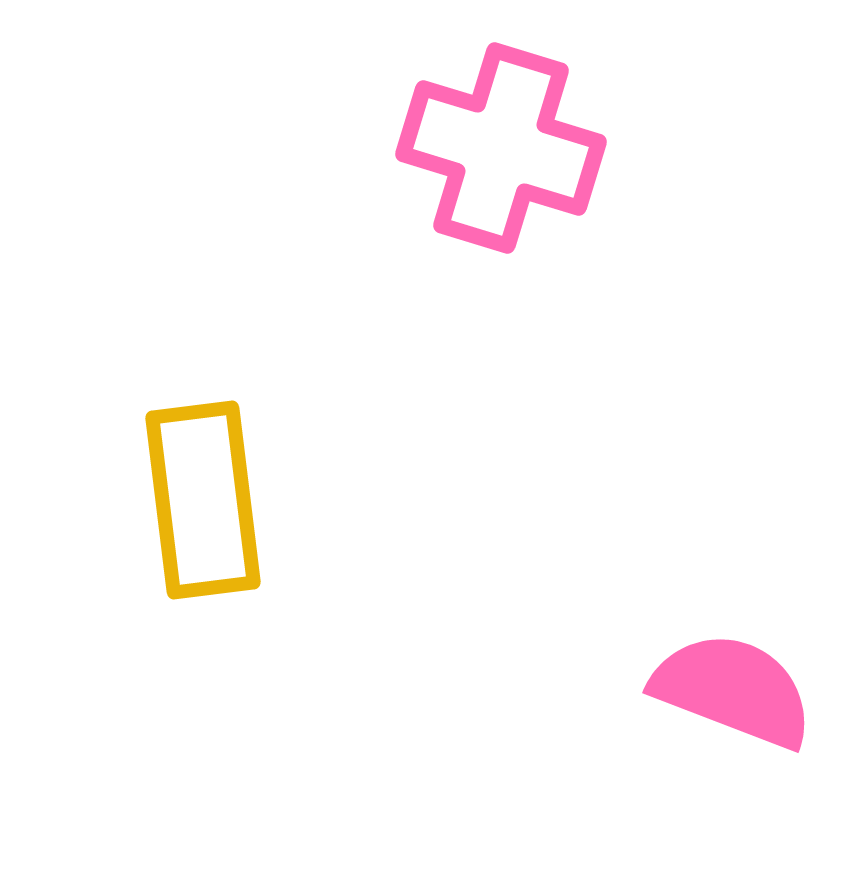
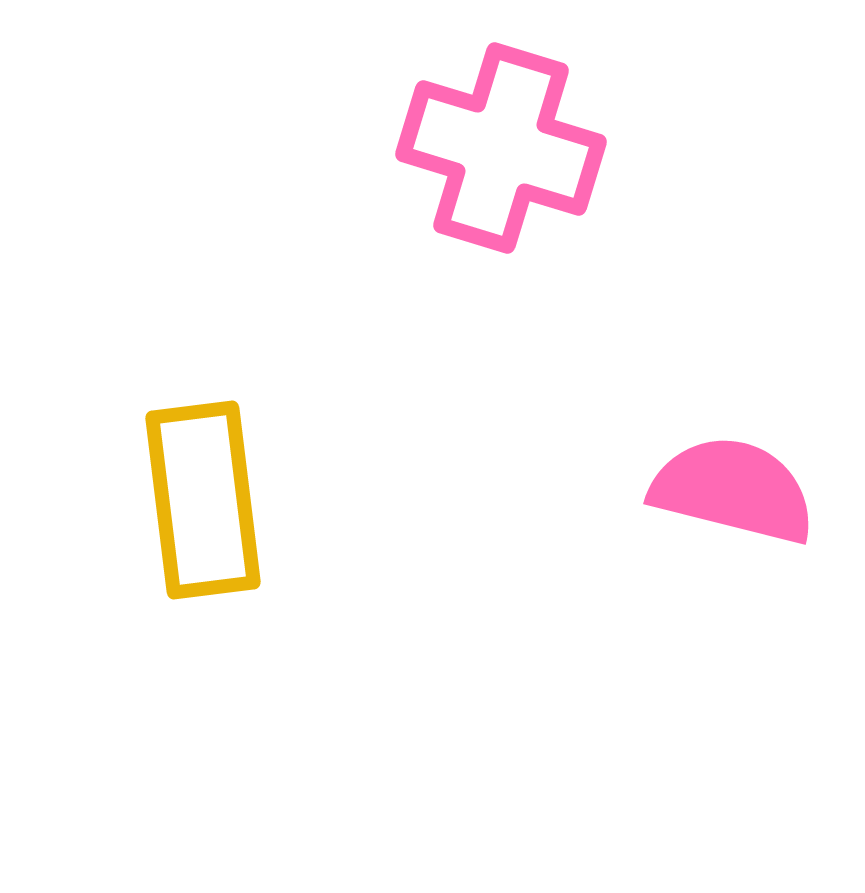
pink semicircle: moved 200 px up; rotated 7 degrees counterclockwise
